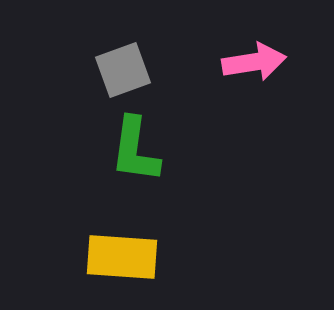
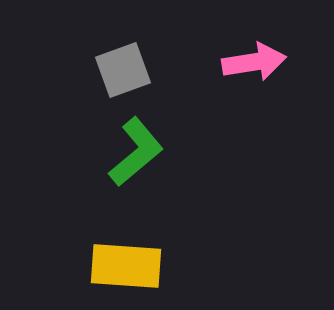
green L-shape: moved 1 px right, 2 px down; rotated 138 degrees counterclockwise
yellow rectangle: moved 4 px right, 9 px down
